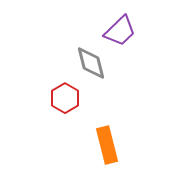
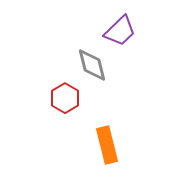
gray diamond: moved 1 px right, 2 px down
